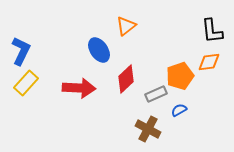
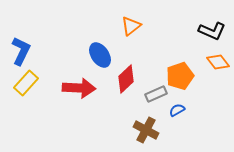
orange triangle: moved 5 px right
black L-shape: rotated 60 degrees counterclockwise
blue ellipse: moved 1 px right, 5 px down
orange diamond: moved 9 px right; rotated 60 degrees clockwise
blue semicircle: moved 2 px left
brown cross: moved 2 px left, 1 px down
